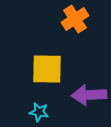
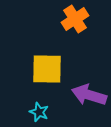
purple arrow: rotated 20 degrees clockwise
cyan star: rotated 12 degrees clockwise
